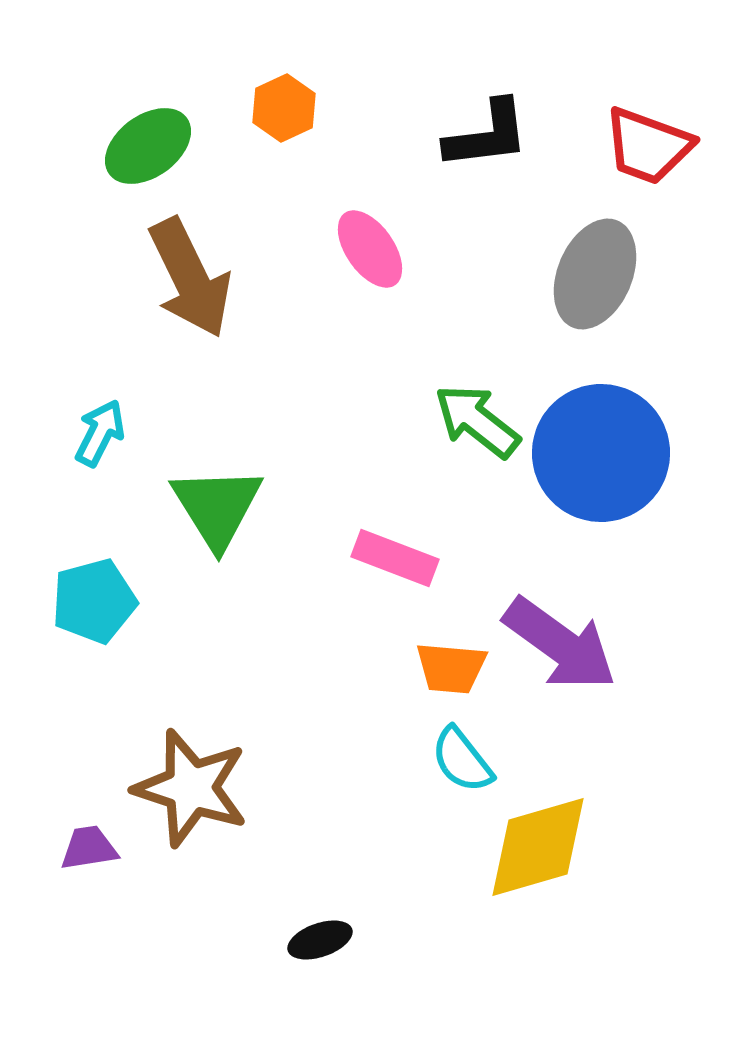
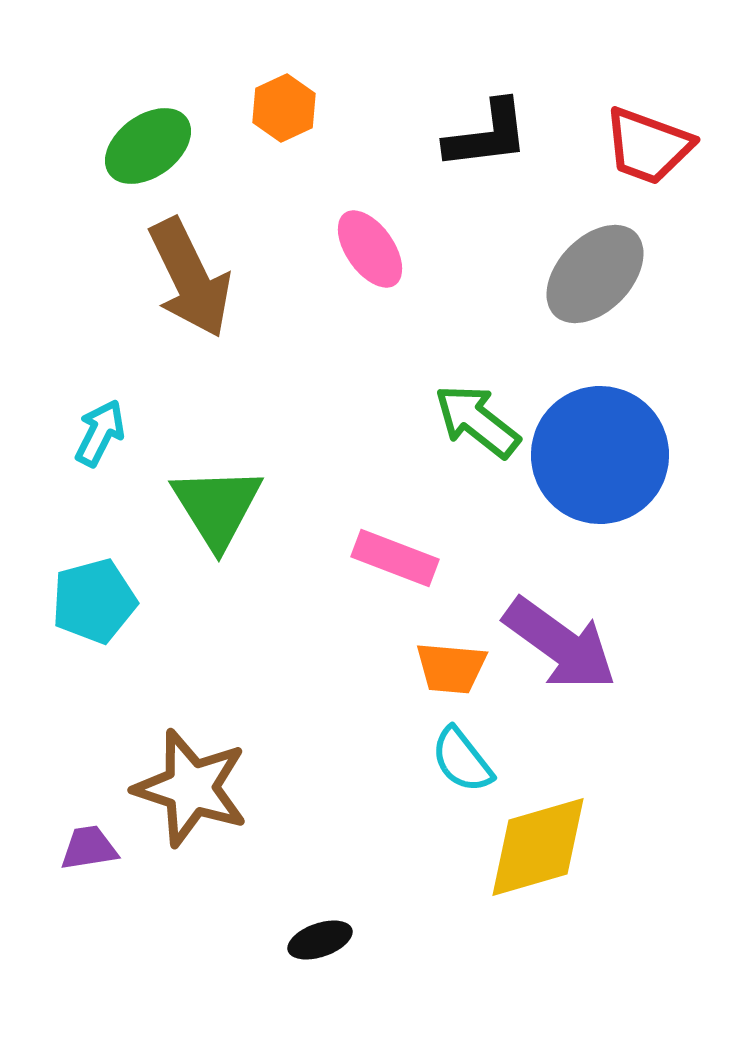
gray ellipse: rotated 21 degrees clockwise
blue circle: moved 1 px left, 2 px down
